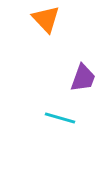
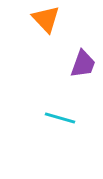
purple trapezoid: moved 14 px up
